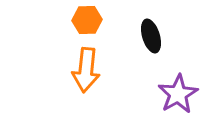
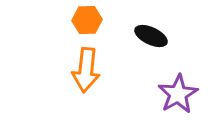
black ellipse: rotated 48 degrees counterclockwise
